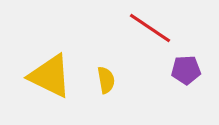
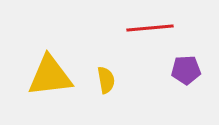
red line: rotated 39 degrees counterclockwise
yellow triangle: rotated 33 degrees counterclockwise
